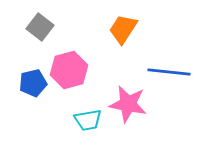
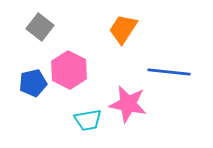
pink hexagon: rotated 18 degrees counterclockwise
